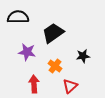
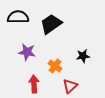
black trapezoid: moved 2 px left, 9 px up
